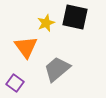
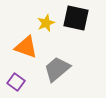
black square: moved 1 px right, 1 px down
orange triangle: rotated 35 degrees counterclockwise
purple square: moved 1 px right, 1 px up
